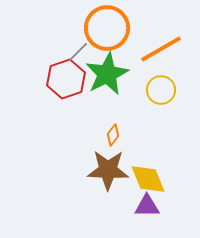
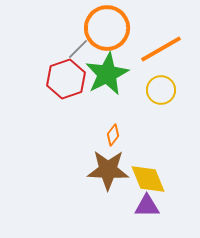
gray line: moved 3 px up
